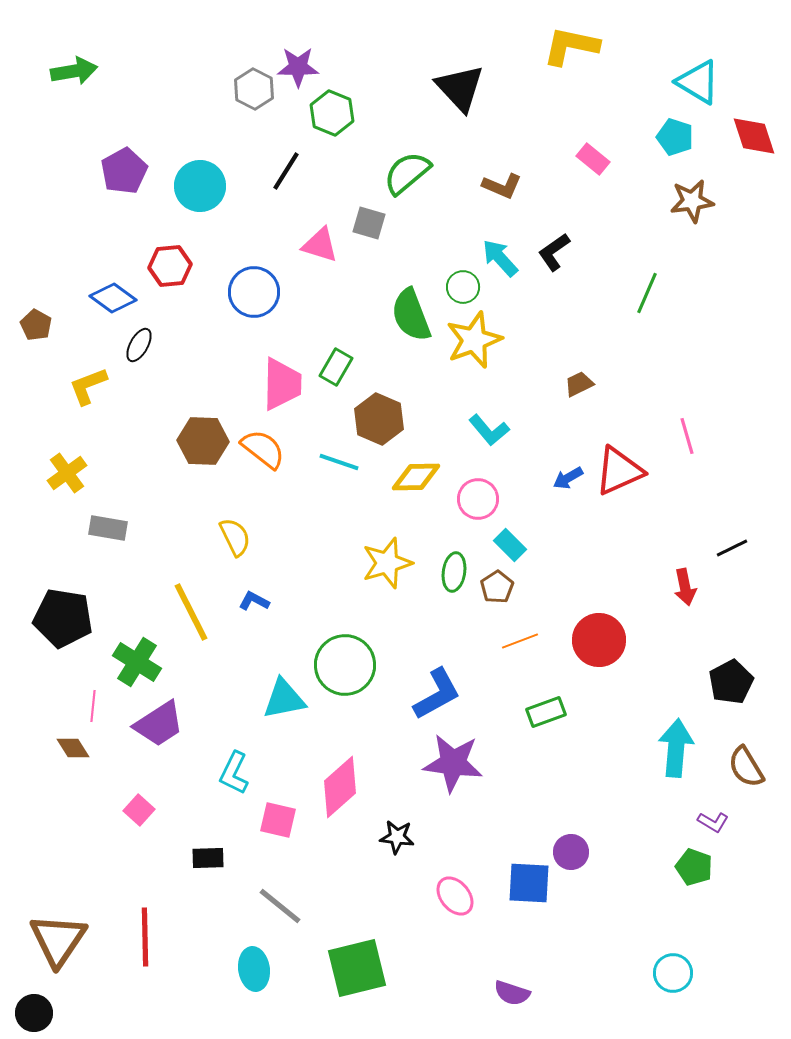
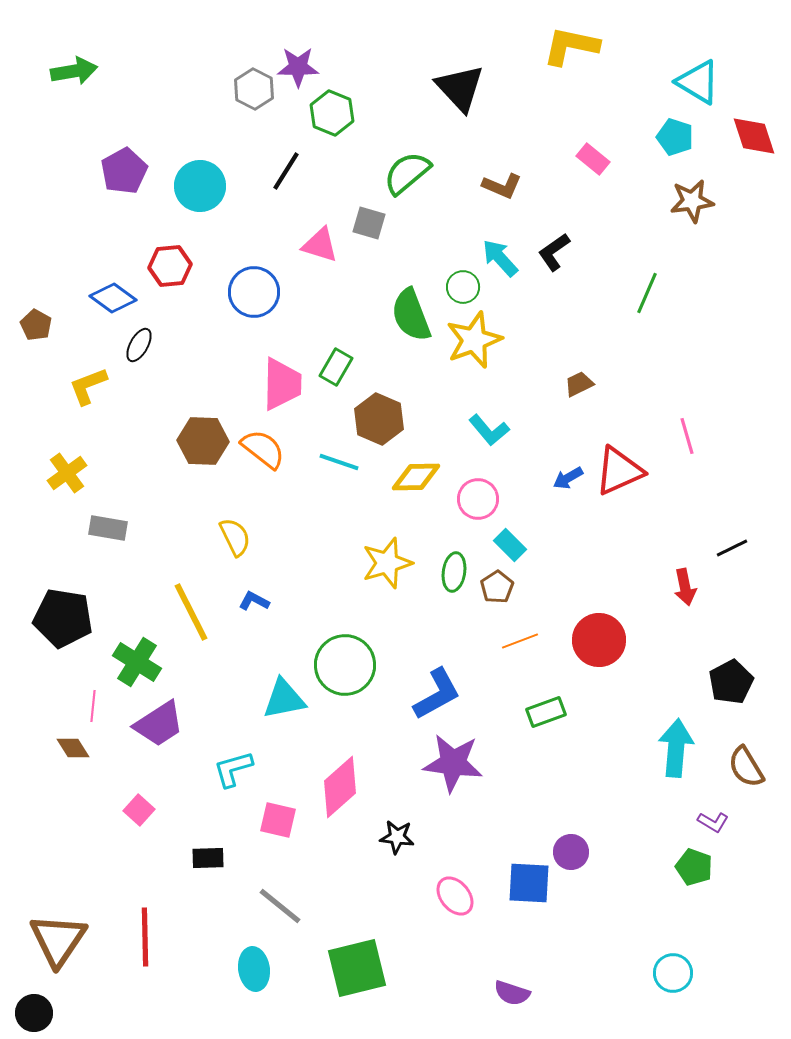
cyan L-shape at (234, 773): moved 1 px left, 4 px up; rotated 48 degrees clockwise
